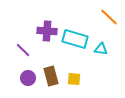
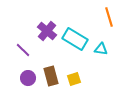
orange line: rotated 30 degrees clockwise
purple cross: rotated 36 degrees clockwise
cyan rectangle: rotated 15 degrees clockwise
yellow square: rotated 24 degrees counterclockwise
